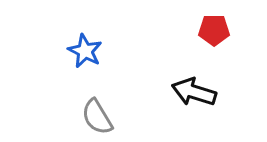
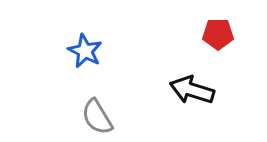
red pentagon: moved 4 px right, 4 px down
black arrow: moved 2 px left, 2 px up
